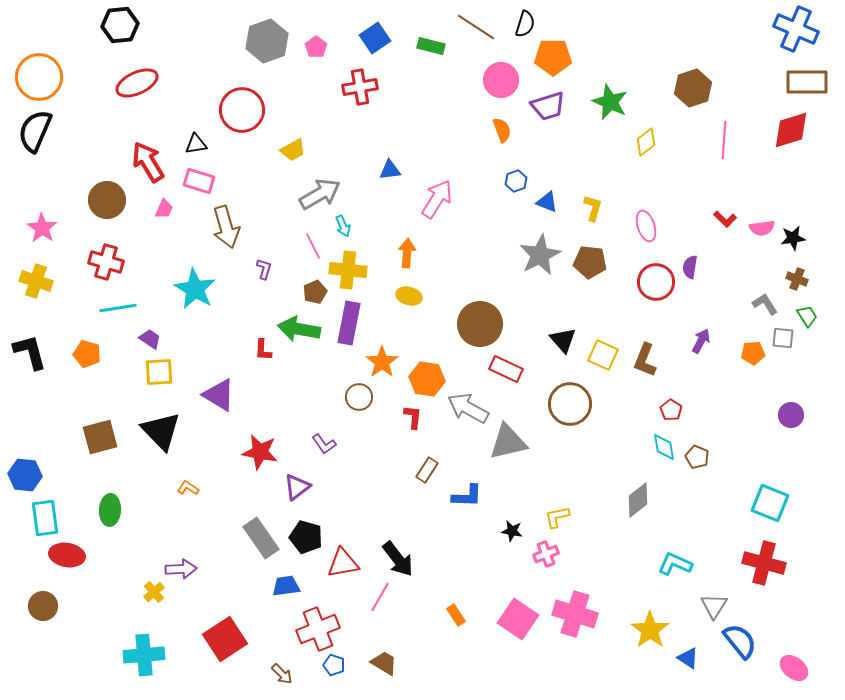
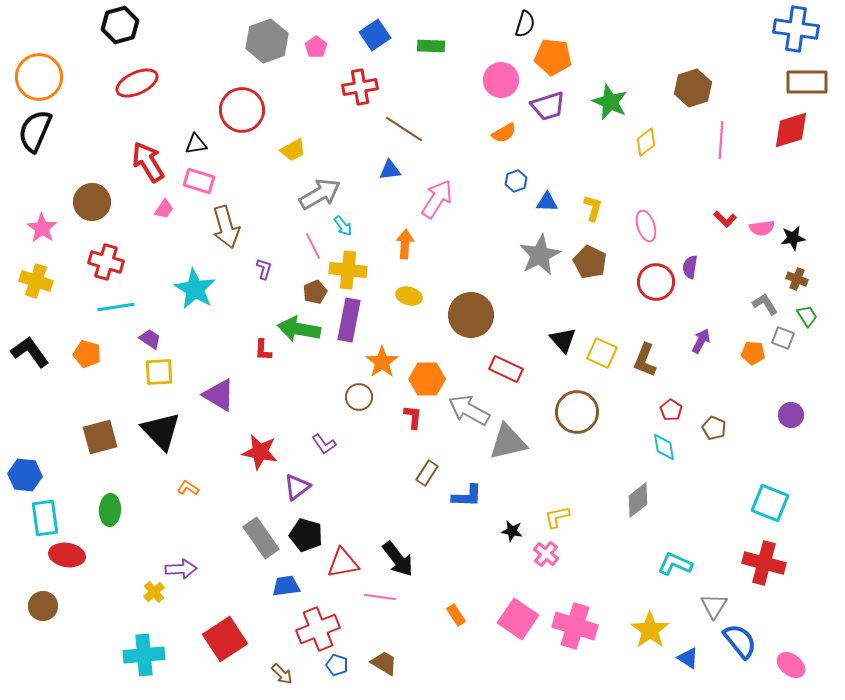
black hexagon at (120, 25): rotated 9 degrees counterclockwise
brown line at (476, 27): moved 72 px left, 102 px down
blue cross at (796, 29): rotated 15 degrees counterclockwise
blue square at (375, 38): moved 3 px up
green rectangle at (431, 46): rotated 12 degrees counterclockwise
orange pentagon at (553, 57): rotated 6 degrees clockwise
orange semicircle at (502, 130): moved 2 px right, 3 px down; rotated 80 degrees clockwise
pink line at (724, 140): moved 3 px left
brown circle at (107, 200): moved 15 px left, 2 px down
blue triangle at (547, 202): rotated 20 degrees counterclockwise
pink trapezoid at (164, 209): rotated 10 degrees clockwise
cyan arrow at (343, 226): rotated 15 degrees counterclockwise
orange arrow at (407, 253): moved 2 px left, 9 px up
brown pentagon at (590, 262): rotated 20 degrees clockwise
cyan line at (118, 308): moved 2 px left, 1 px up
purple rectangle at (349, 323): moved 3 px up
brown circle at (480, 324): moved 9 px left, 9 px up
gray square at (783, 338): rotated 15 degrees clockwise
black L-shape at (30, 352): rotated 21 degrees counterclockwise
orange pentagon at (753, 353): rotated 10 degrees clockwise
yellow square at (603, 355): moved 1 px left, 2 px up
orange hexagon at (427, 379): rotated 8 degrees counterclockwise
brown circle at (570, 404): moved 7 px right, 8 px down
gray arrow at (468, 408): moved 1 px right, 2 px down
brown pentagon at (697, 457): moved 17 px right, 29 px up
brown rectangle at (427, 470): moved 3 px down
black pentagon at (306, 537): moved 2 px up
pink cross at (546, 554): rotated 30 degrees counterclockwise
pink line at (380, 597): rotated 68 degrees clockwise
pink cross at (575, 614): moved 12 px down
blue pentagon at (334, 665): moved 3 px right
pink ellipse at (794, 668): moved 3 px left, 3 px up
